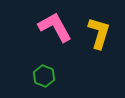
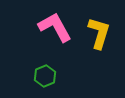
green hexagon: moved 1 px right; rotated 15 degrees clockwise
